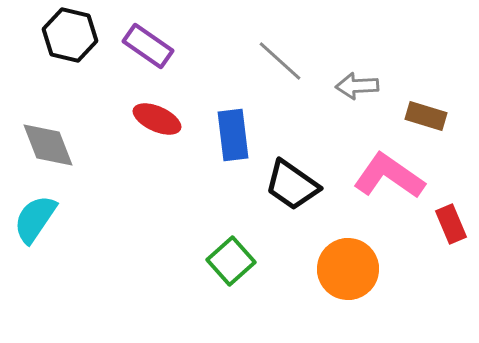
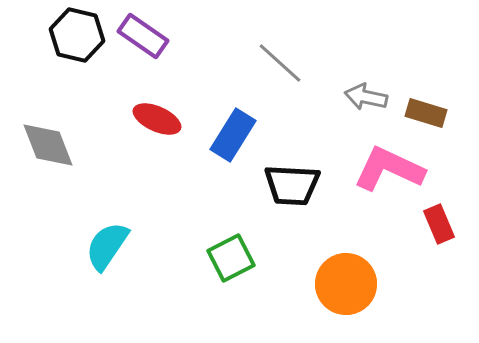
black hexagon: moved 7 px right
purple rectangle: moved 5 px left, 10 px up
gray line: moved 2 px down
gray arrow: moved 9 px right, 11 px down; rotated 15 degrees clockwise
brown rectangle: moved 3 px up
blue rectangle: rotated 39 degrees clockwise
pink L-shape: moved 7 px up; rotated 10 degrees counterclockwise
black trapezoid: rotated 32 degrees counterclockwise
cyan semicircle: moved 72 px right, 27 px down
red rectangle: moved 12 px left
green square: moved 3 px up; rotated 15 degrees clockwise
orange circle: moved 2 px left, 15 px down
